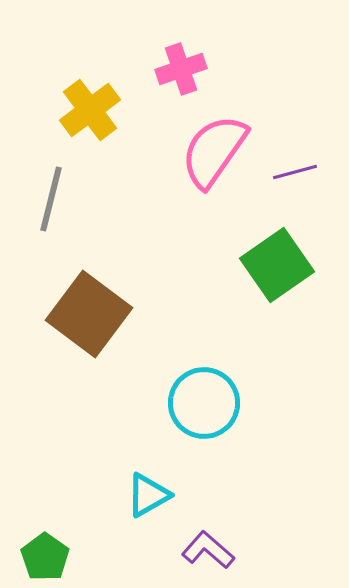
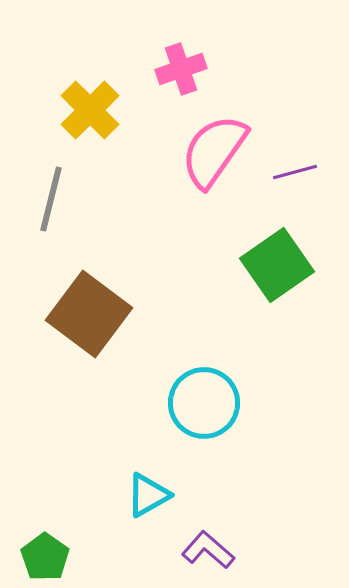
yellow cross: rotated 8 degrees counterclockwise
